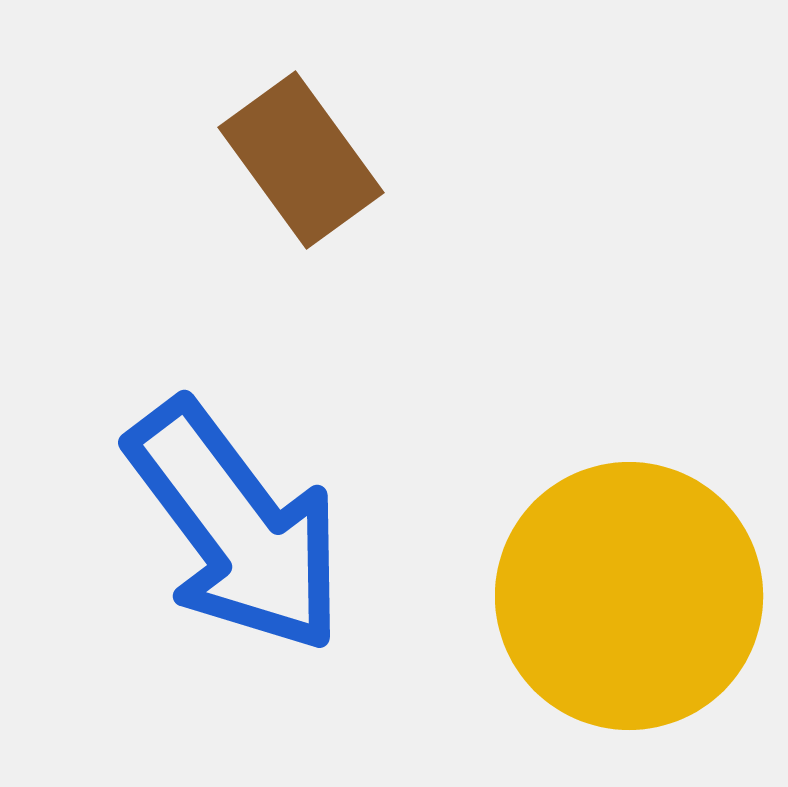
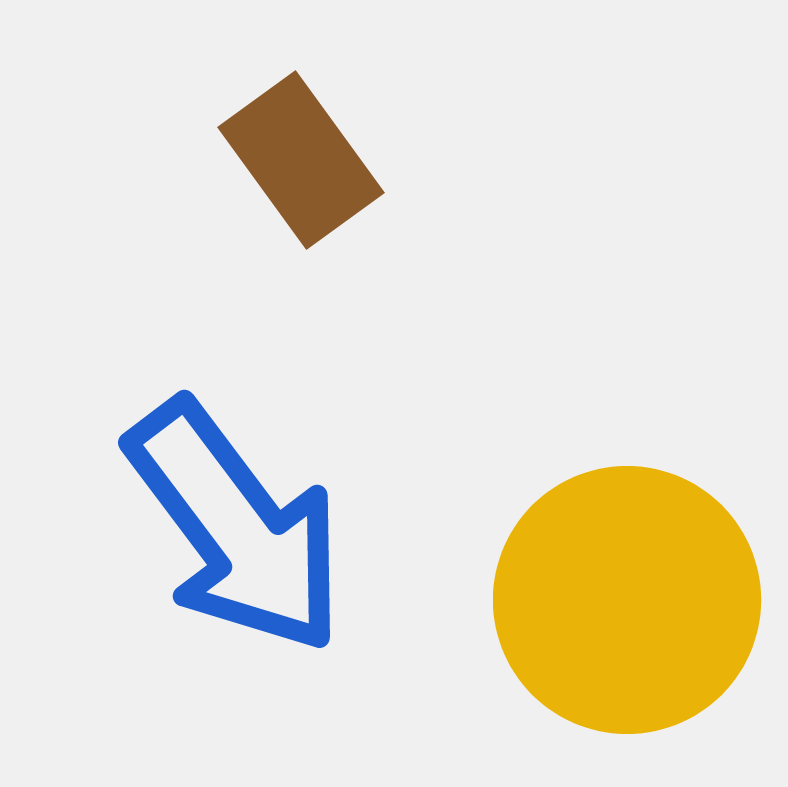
yellow circle: moved 2 px left, 4 px down
